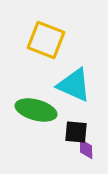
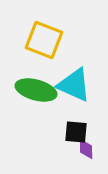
yellow square: moved 2 px left
green ellipse: moved 20 px up
